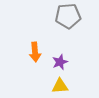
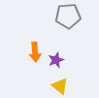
purple star: moved 4 px left, 2 px up
yellow triangle: rotated 42 degrees clockwise
